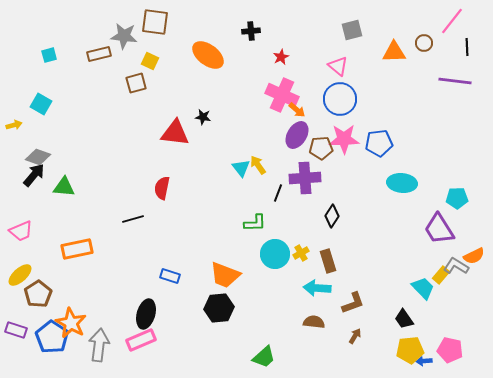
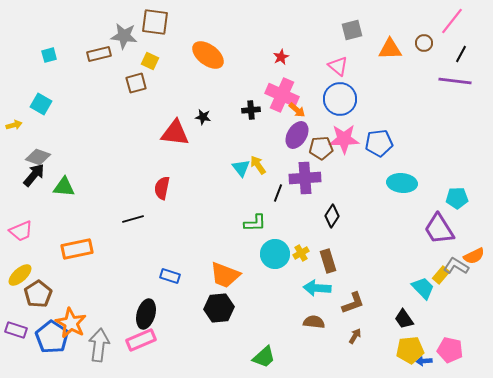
black cross at (251, 31): moved 79 px down
black line at (467, 47): moved 6 px left, 7 px down; rotated 30 degrees clockwise
orange triangle at (394, 52): moved 4 px left, 3 px up
